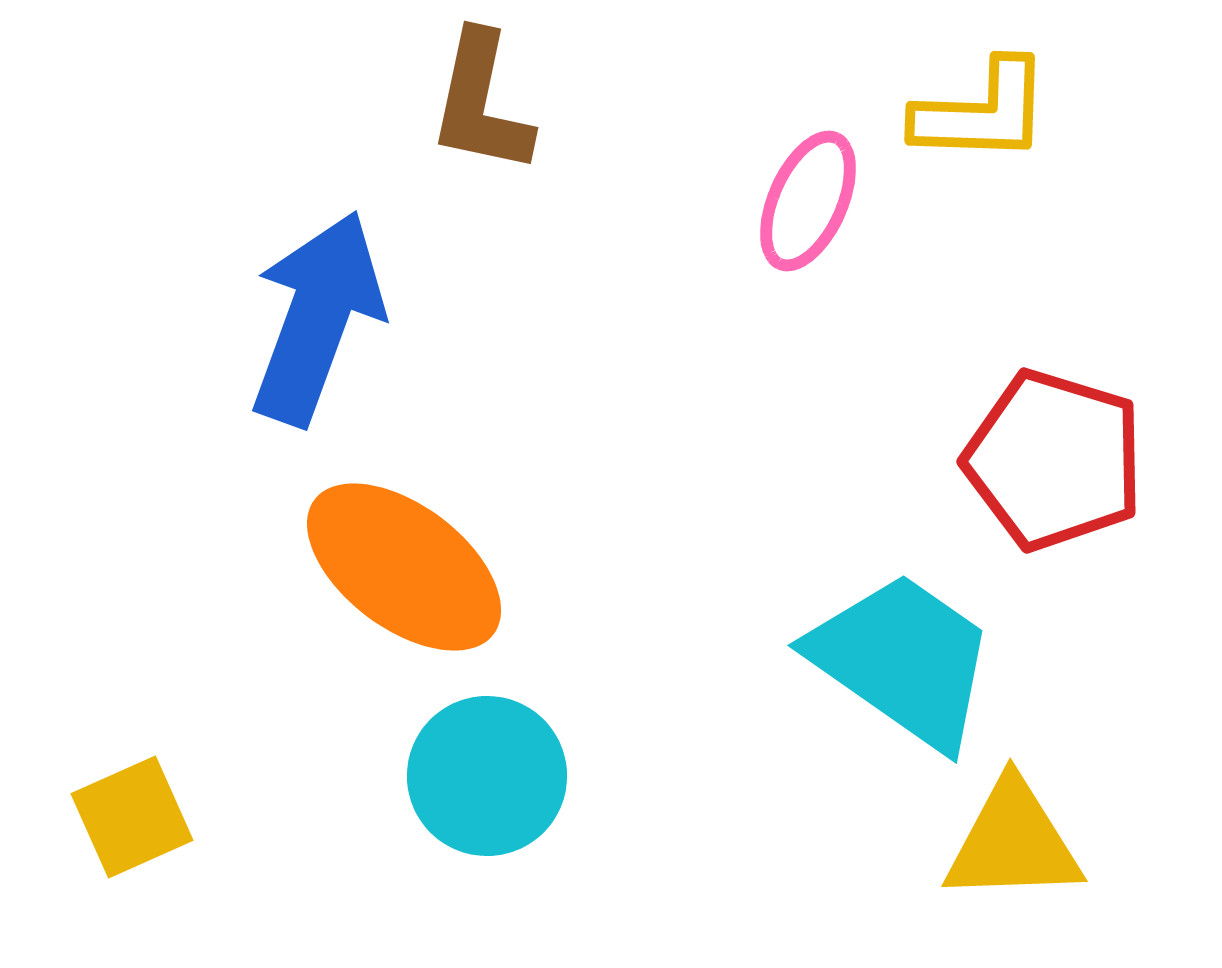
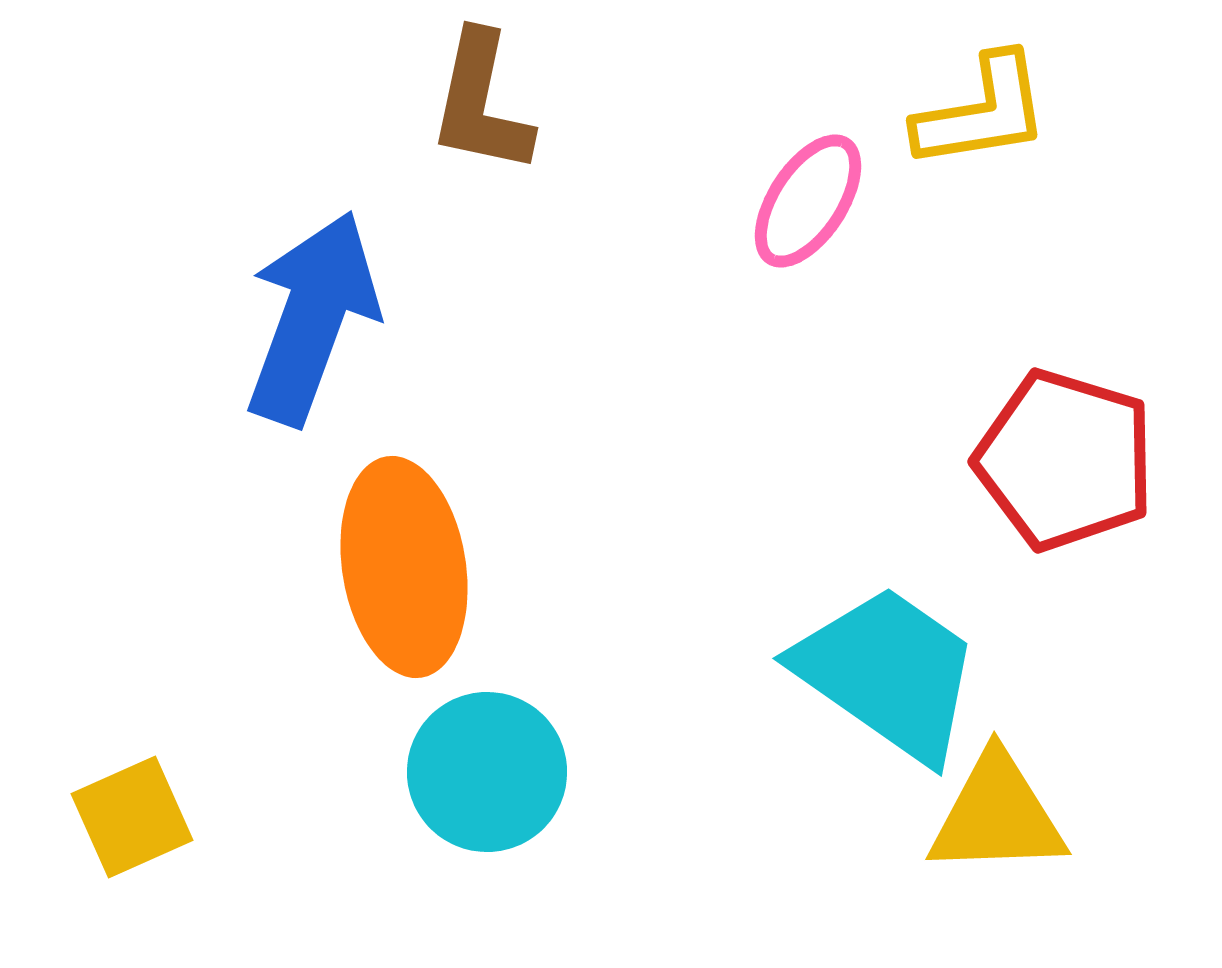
yellow L-shape: rotated 11 degrees counterclockwise
pink ellipse: rotated 9 degrees clockwise
blue arrow: moved 5 px left
red pentagon: moved 11 px right
orange ellipse: rotated 44 degrees clockwise
cyan trapezoid: moved 15 px left, 13 px down
cyan circle: moved 4 px up
yellow triangle: moved 16 px left, 27 px up
